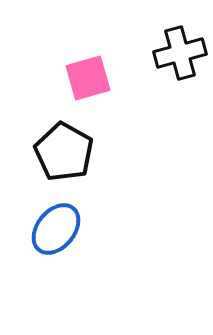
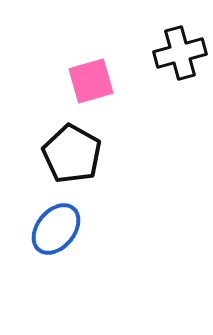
pink square: moved 3 px right, 3 px down
black pentagon: moved 8 px right, 2 px down
